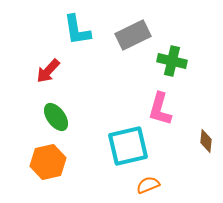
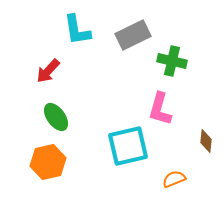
orange semicircle: moved 26 px right, 6 px up
